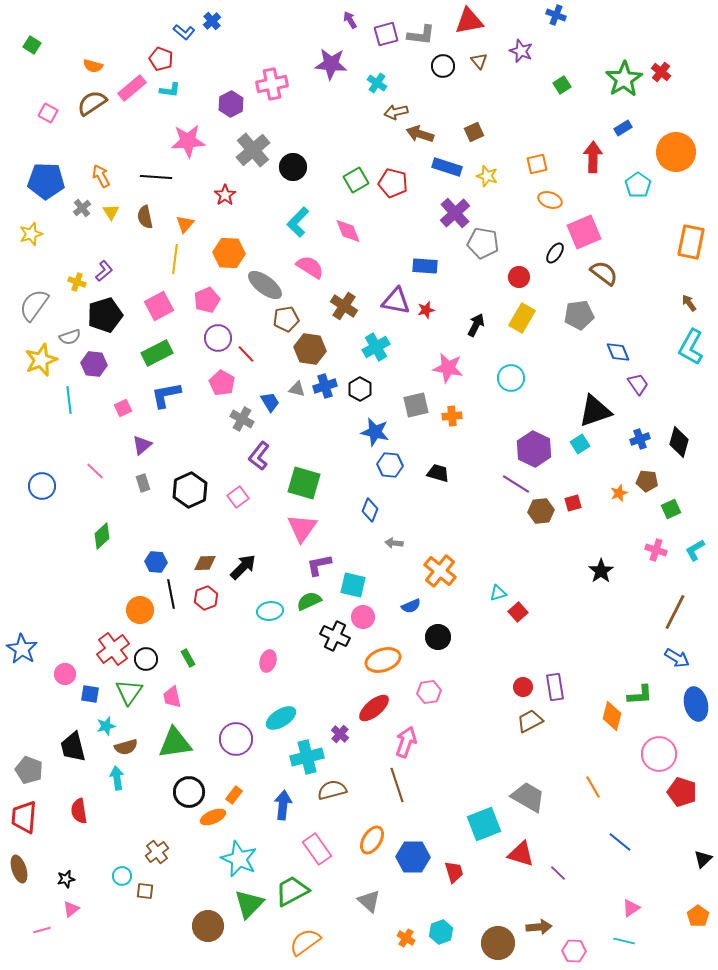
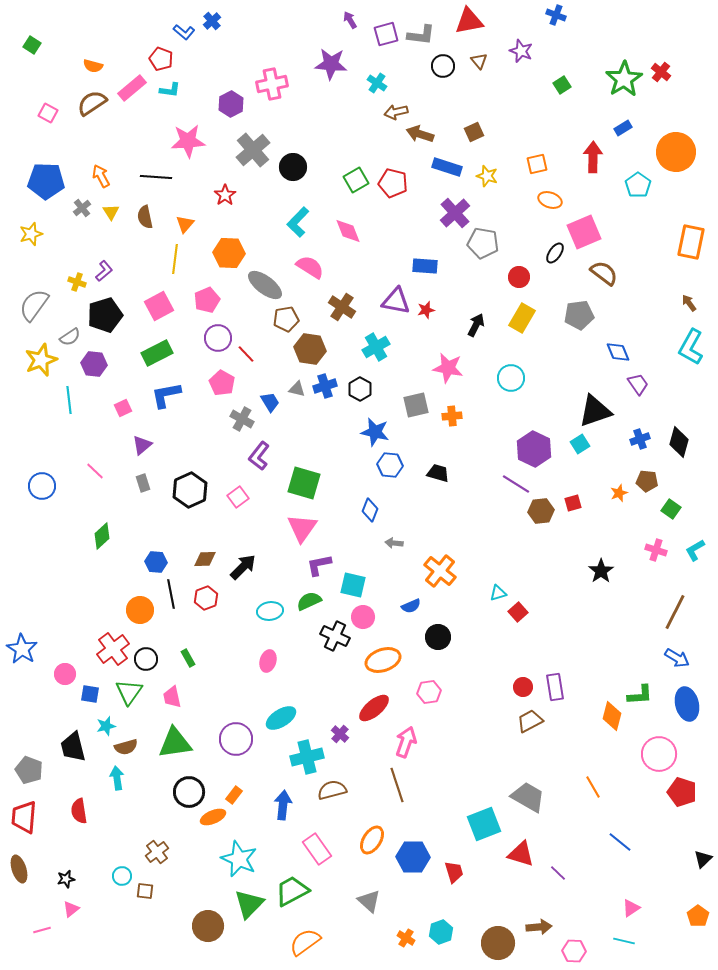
brown cross at (344, 306): moved 2 px left, 1 px down
gray semicircle at (70, 337): rotated 15 degrees counterclockwise
green square at (671, 509): rotated 30 degrees counterclockwise
brown diamond at (205, 563): moved 4 px up
blue ellipse at (696, 704): moved 9 px left
